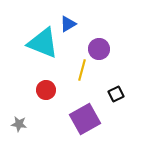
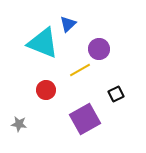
blue triangle: rotated 12 degrees counterclockwise
yellow line: moved 2 px left; rotated 45 degrees clockwise
